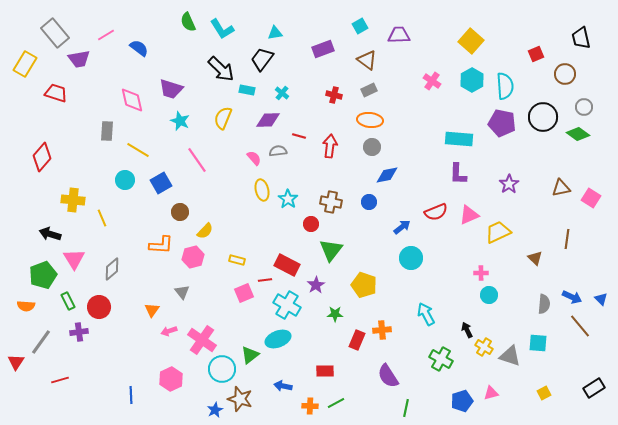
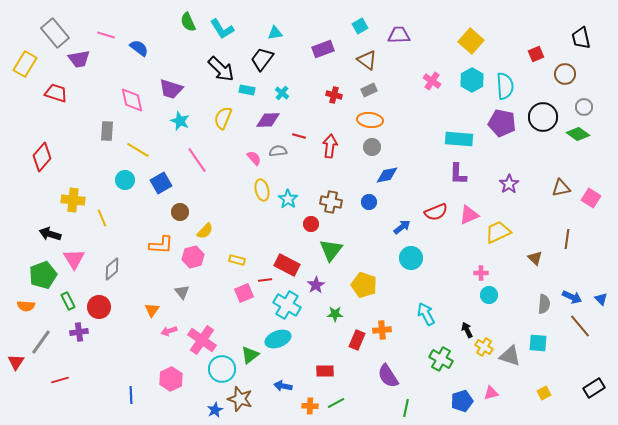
pink line at (106, 35): rotated 48 degrees clockwise
